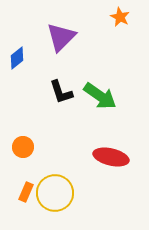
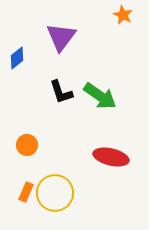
orange star: moved 3 px right, 2 px up
purple triangle: rotated 8 degrees counterclockwise
orange circle: moved 4 px right, 2 px up
